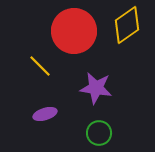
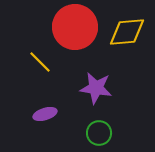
yellow diamond: moved 7 px down; rotated 30 degrees clockwise
red circle: moved 1 px right, 4 px up
yellow line: moved 4 px up
